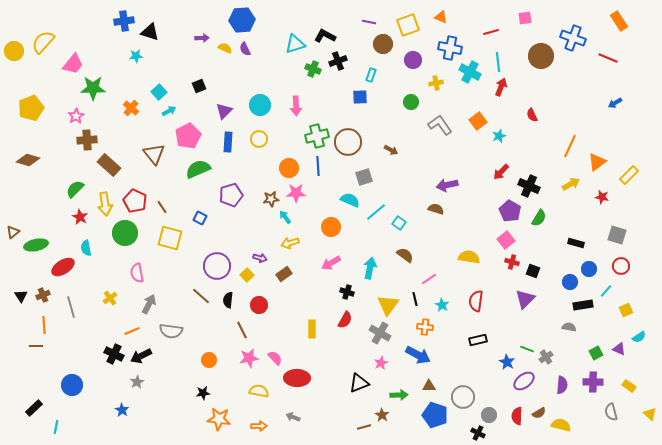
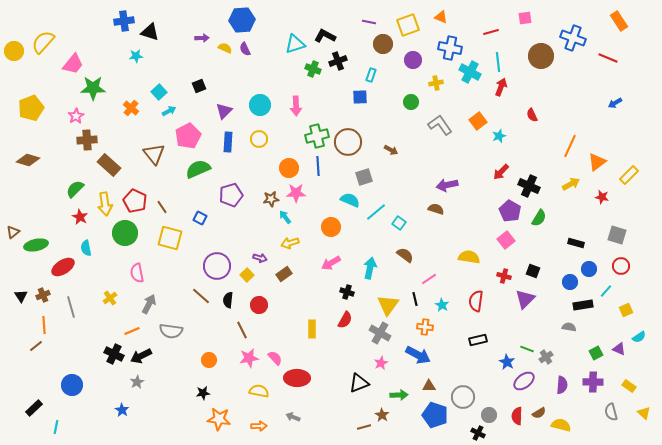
red cross at (512, 262): moved 8 px left, 14 px down
brown line at (36, 346): rotated 40 degrees counterclockwise
yellow triangle at (650, 414): moved 6 px left, 1 px up
